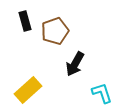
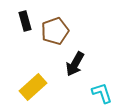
yellow rectangle: moved 5 px right, 3 px up
